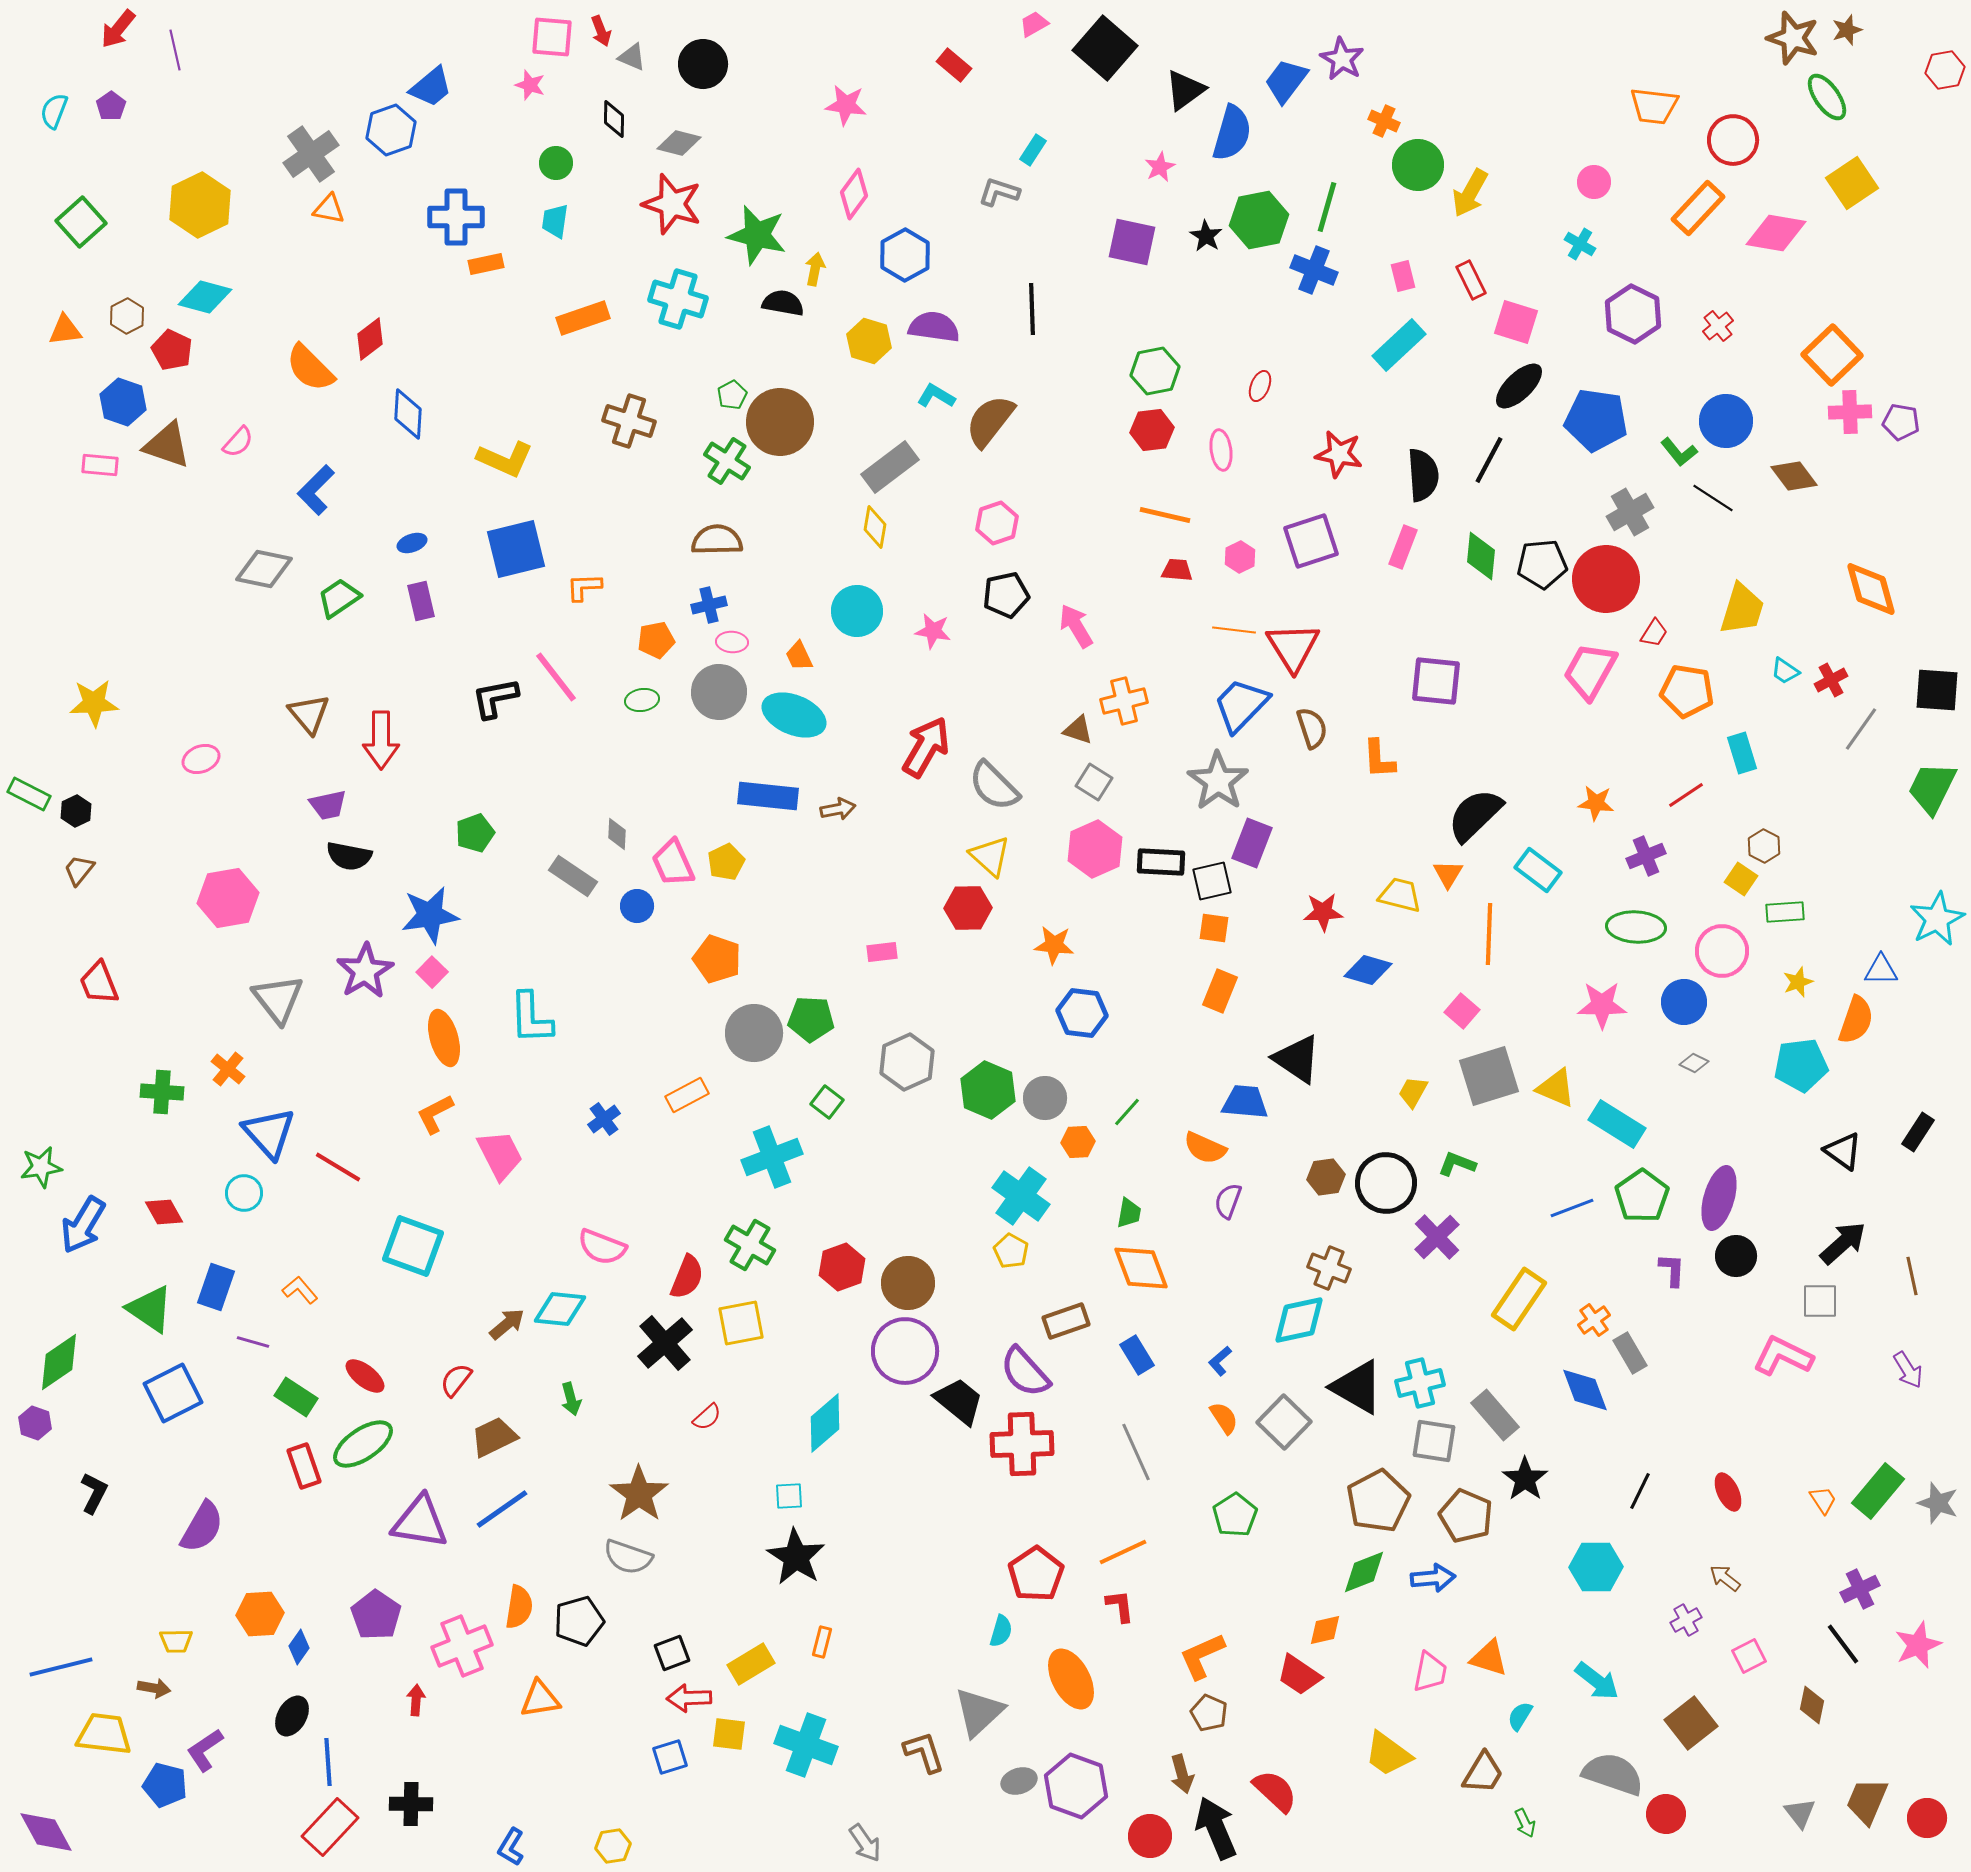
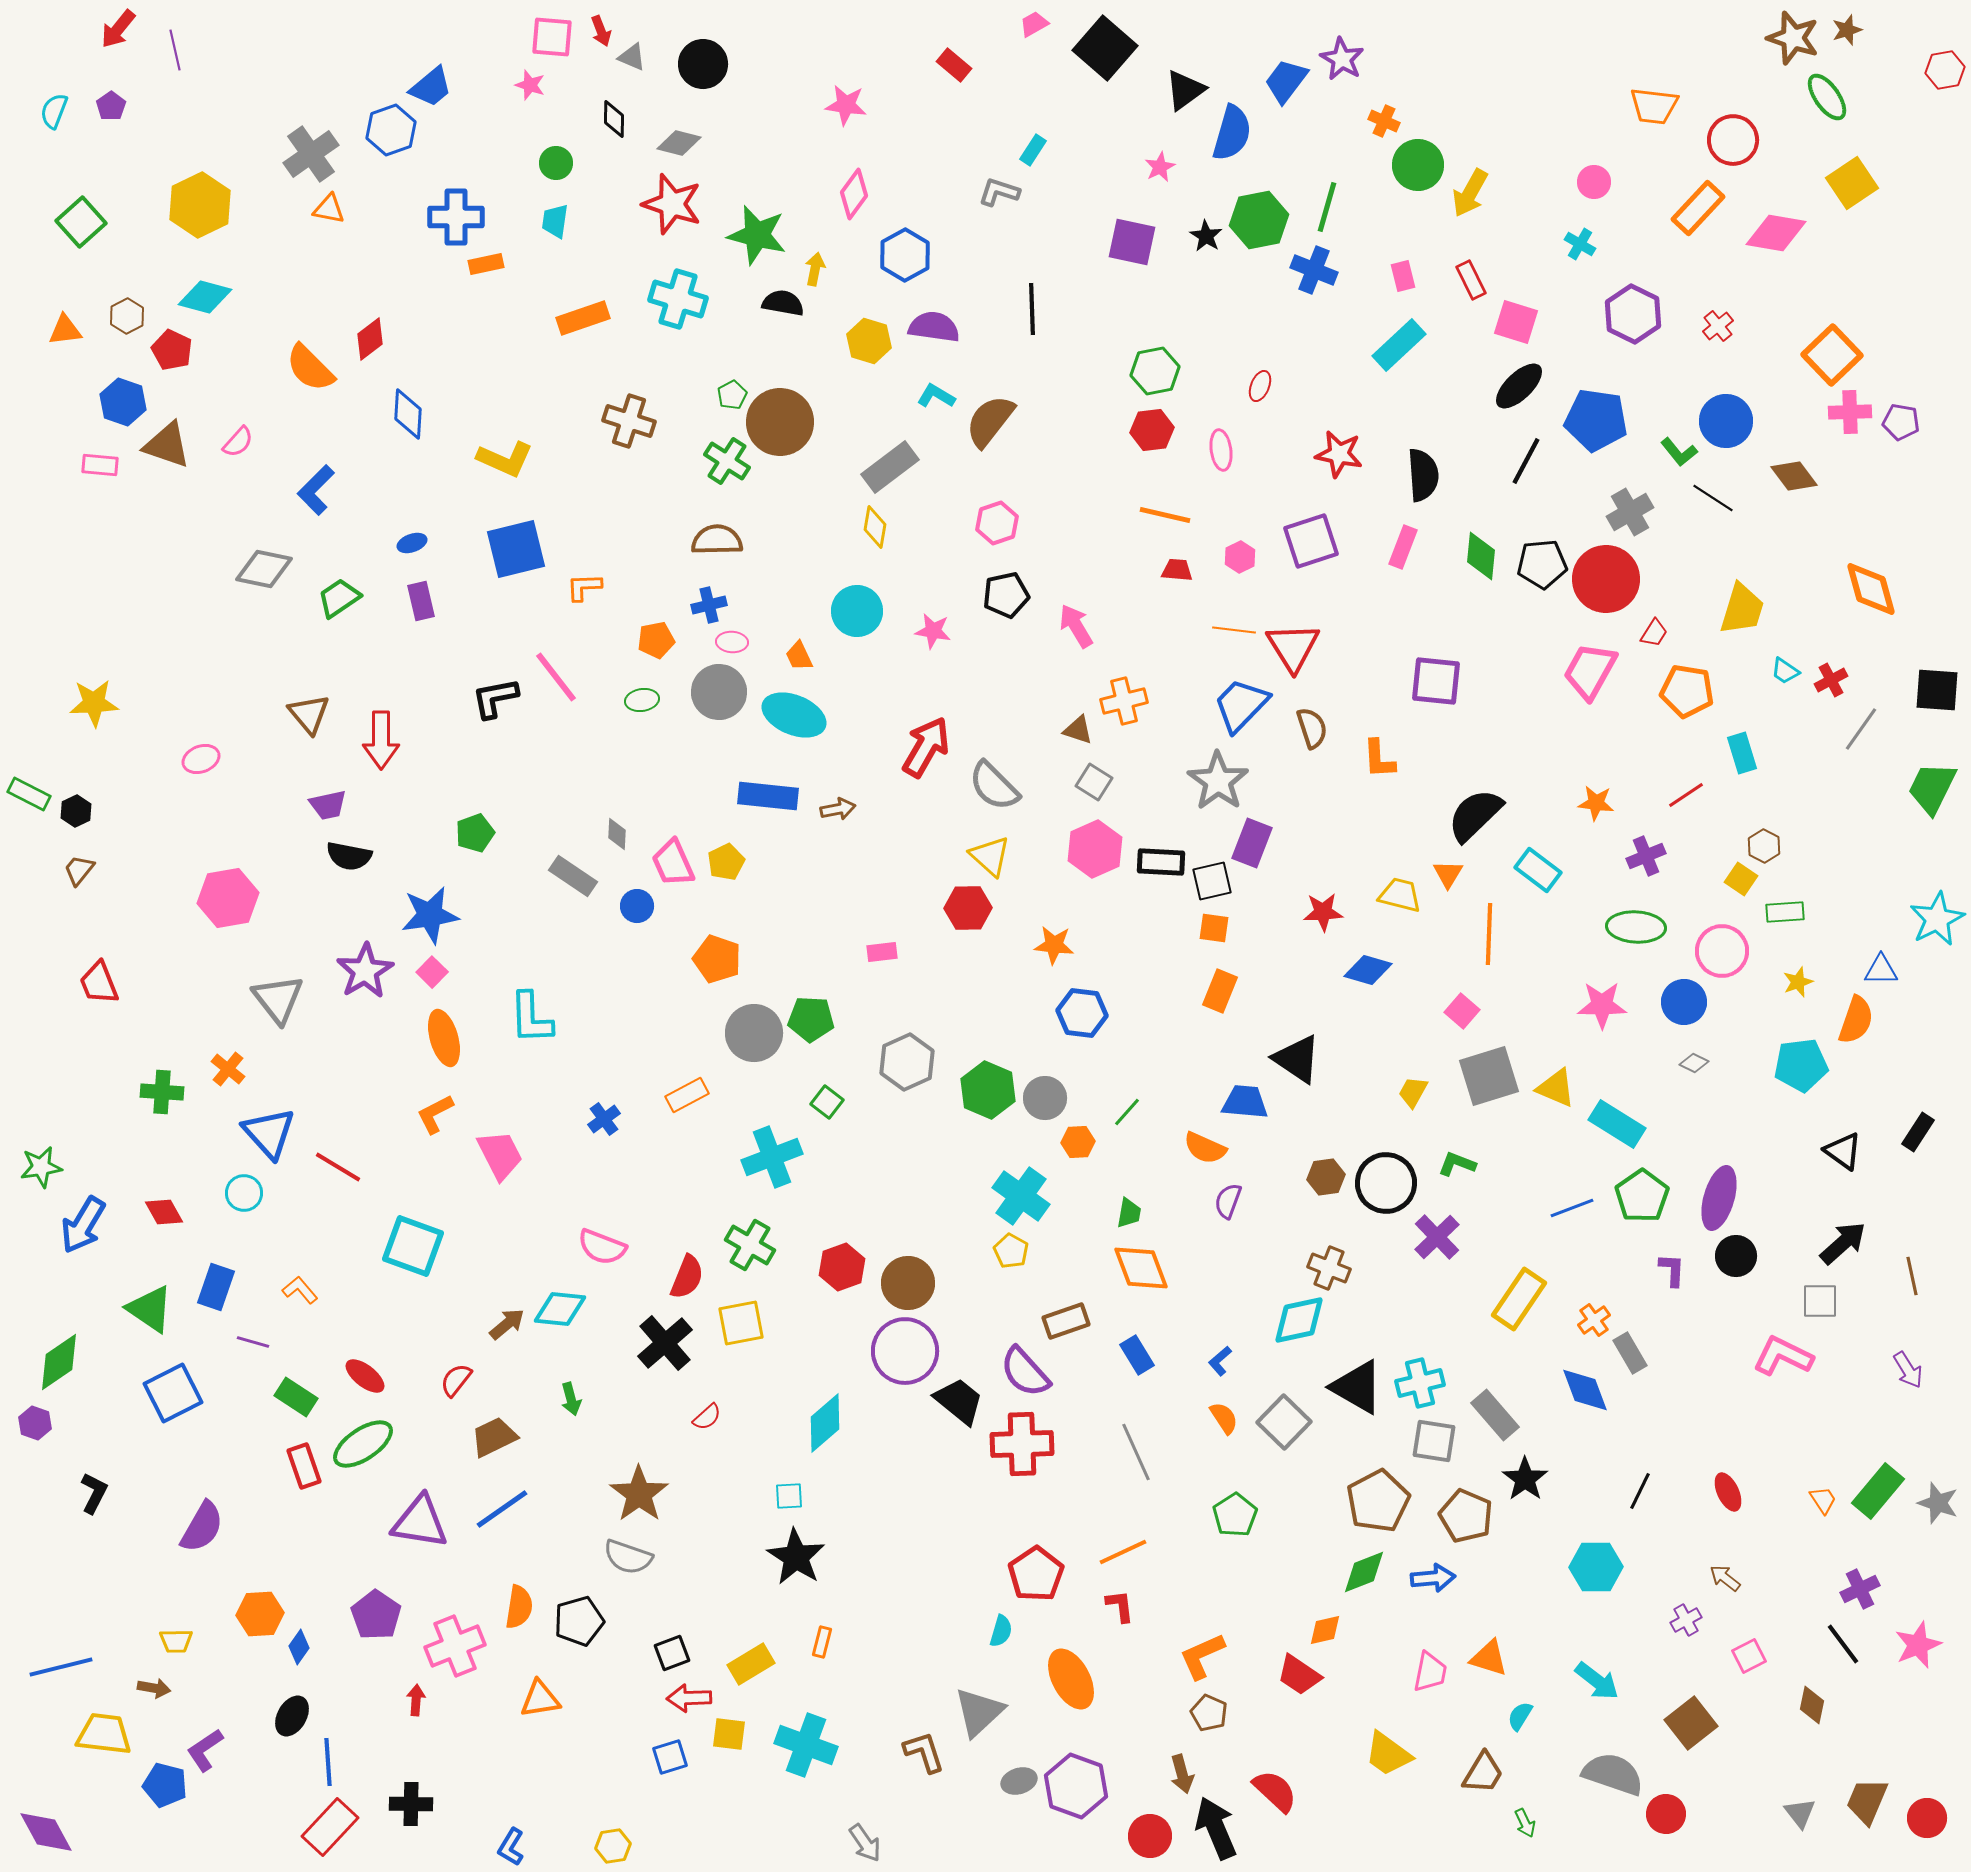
black line at (1489, 460): moved 37 px right, 1 px down
pink cross at (462, 1646): moved 7 px left
